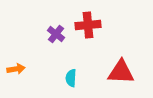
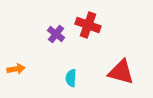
red cross: rotated 25 degrees clockwise
red triangle: rotated 12 degrees clockwise
